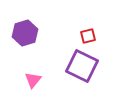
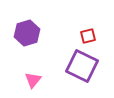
purple hexagon: moved 2 px right
